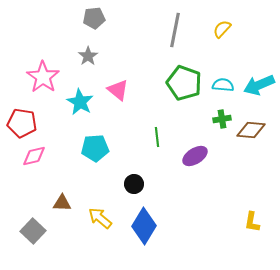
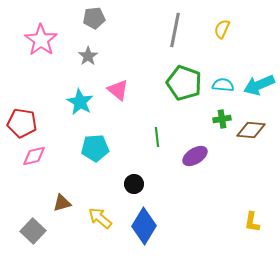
yellow semicircle: rotated 18 degrees counterclockwise
pink star: moved 2 px left, 37 px up
brown triangle: rotated 18 degrees counterclockwise
